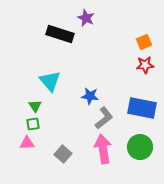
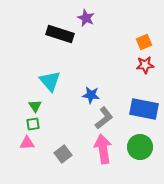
blue star: moved 1 px right, 1 px up
blue rectangle: moved 2 px right, 1 px down
gray square: rotated 12 degrees clockwise
